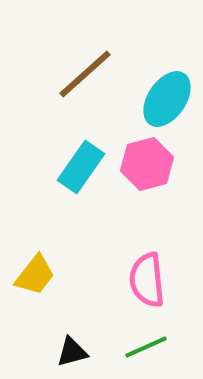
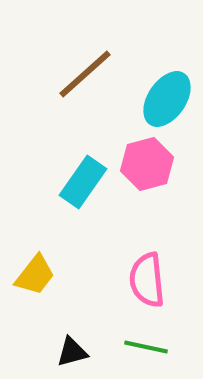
cyan rectangle: moved 2 px right, 15 px down
green line: rotated 36 degrees clockwise
